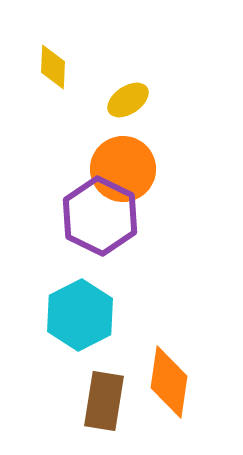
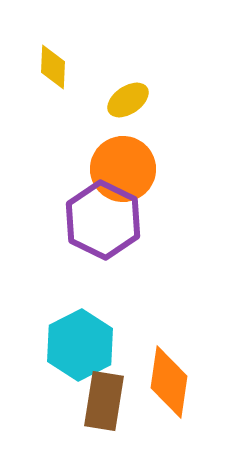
purple hexagon: moved 3 px right, 4 px down
cyan hexagon: moved 30 px down
